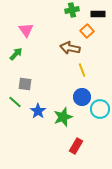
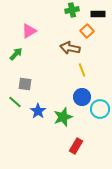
pink triangle: moved 3 px right, 1 px down; rotated 35 degrees clockwise
